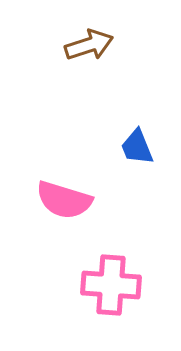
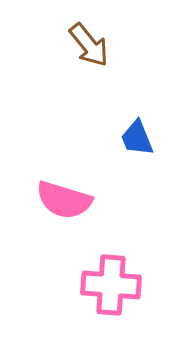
brown arrow: rotated 69 degrees clockwise
blue trapezoid: moved 9 px up
